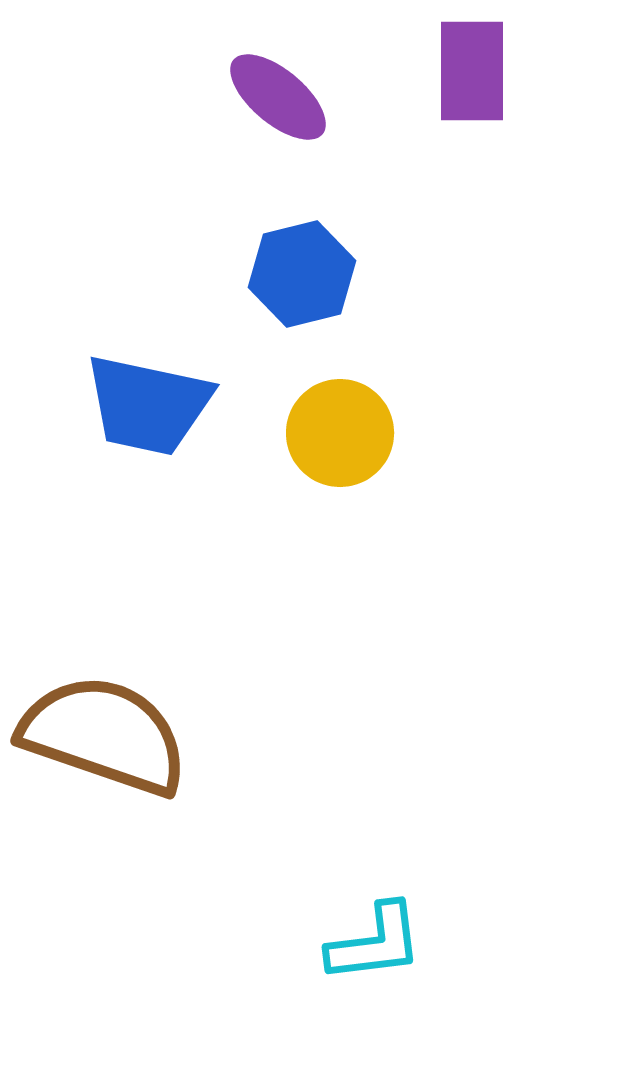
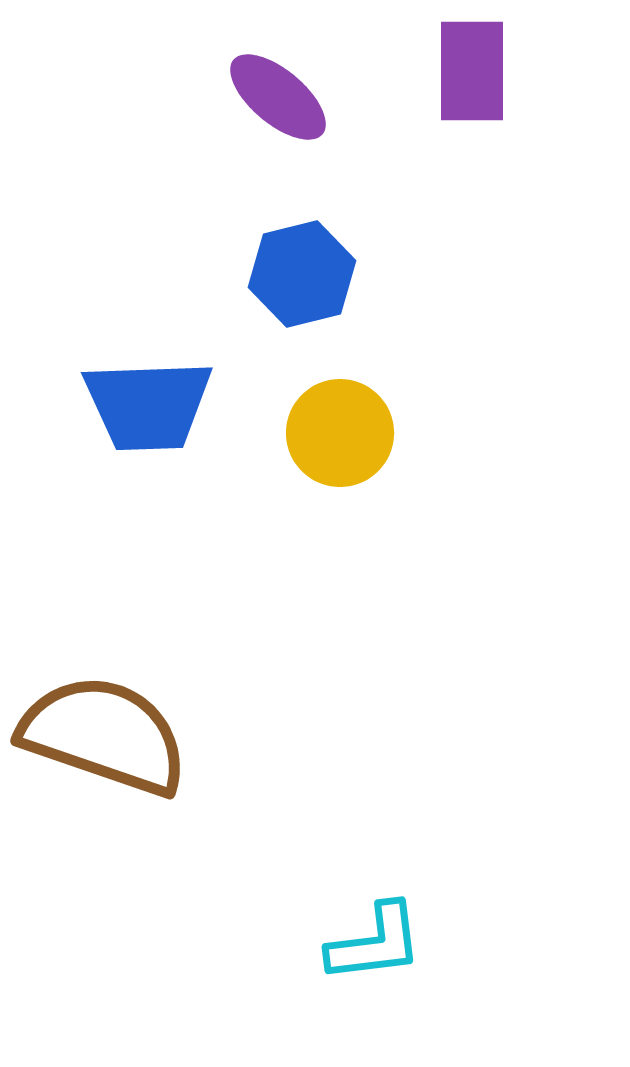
blue trapezoid: rotated 14 degrees counterclockwise
